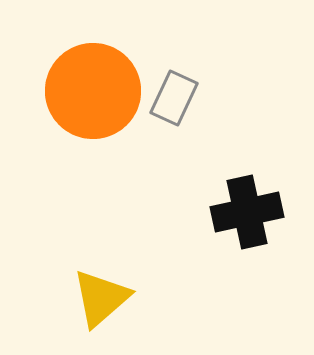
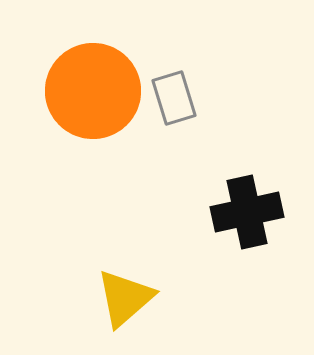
gray rectangle: rotated 42 degrees counterclockwise
yellow triangle: moved 24 px right
